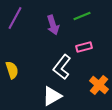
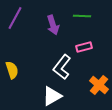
green line: rotated 24 degrees clockwise
